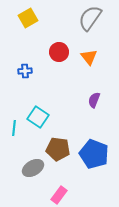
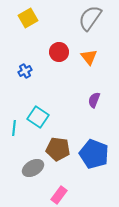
blue cross: rotated 24 degrees counterclockwise
